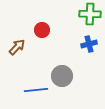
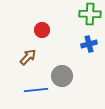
brown arrow: moved 11 px right, 10 px down
